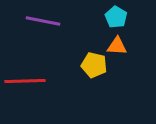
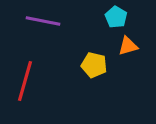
orange triangle: moved 11 px right; rotated 20 degrees counterclockwise
red line: rotated 72 degrees counterclockwise
